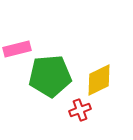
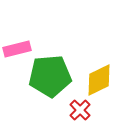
red cross: rotated 25 degrees counterclockwise
